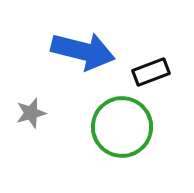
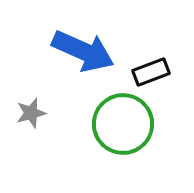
blue arrow: rotated 10 degrees clockwise
green circle: moved 1 px right, 3 px up
